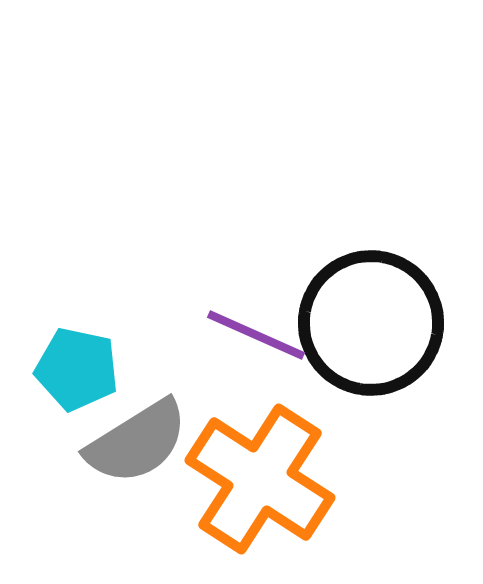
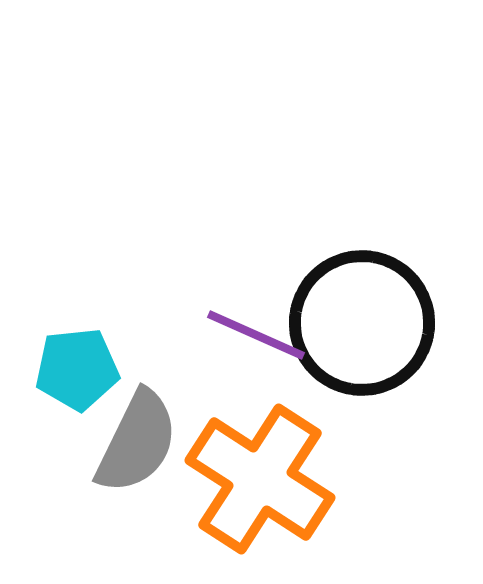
black circle: moved 9 px left
cyan pentagon: rotated 18 degrees counterclockwise
gray semicircle: rotated 32 degrees counterclockwise
